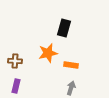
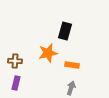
black rectangle: moved 1 px right, 3 px down
orange rectangle: moved 1 px right
purple rectangle: moved 3 px up
